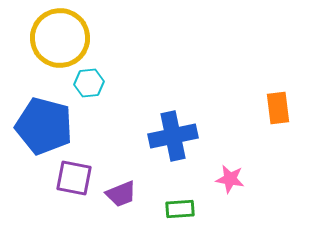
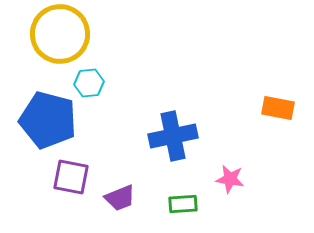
yellow circle: moved 4 px up
orange rectangle: rotated 72 degrees counterclockwise
blue pentagon: moved 4 px right, 6 px up
purple square: moved 3 px left, 1 px up
purple trapezoid: moved 1 px left, 4 px down
green rectangle: moved 3 px right, 5 px up
